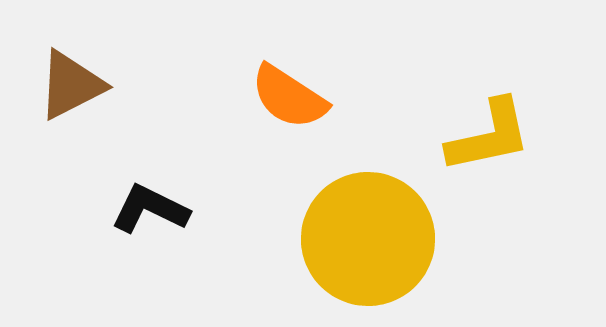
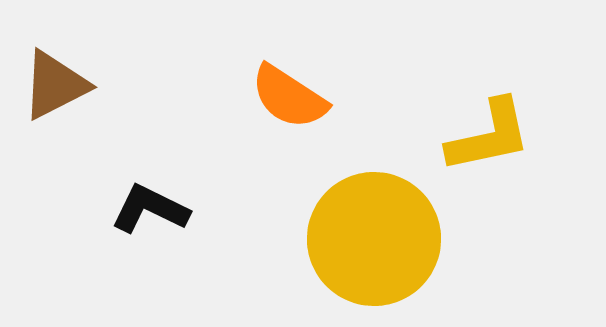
brown triangle: moved 16 px left
yellow circle: moved 6 px right
